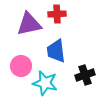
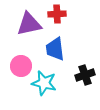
blue trapezoid: moved 1 px left, 2 px up
cyan star: moved 1 px left
